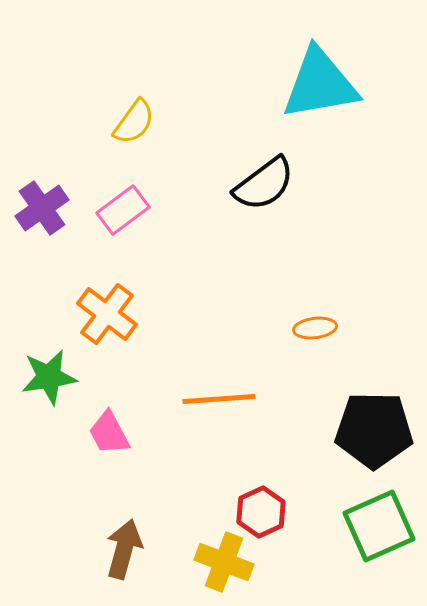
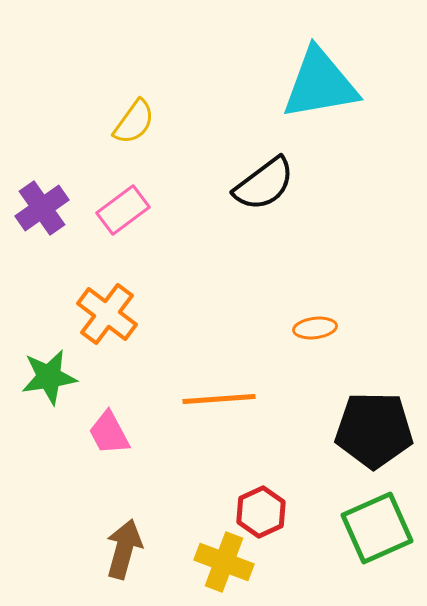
green square: moved 2 px left, 2 px down
